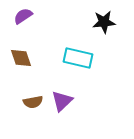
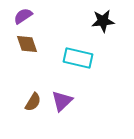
black star: moved 1 px left, 1 px up
brown diamond: moved 6 px right, 14 px up
brown semicircle: rotated 48 degrees counterclockwise
